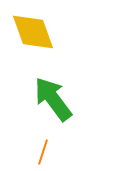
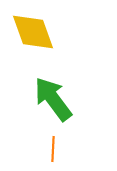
orange line: moved 10 px right, 3 px up; rotated 15 degrees counterclockwise
